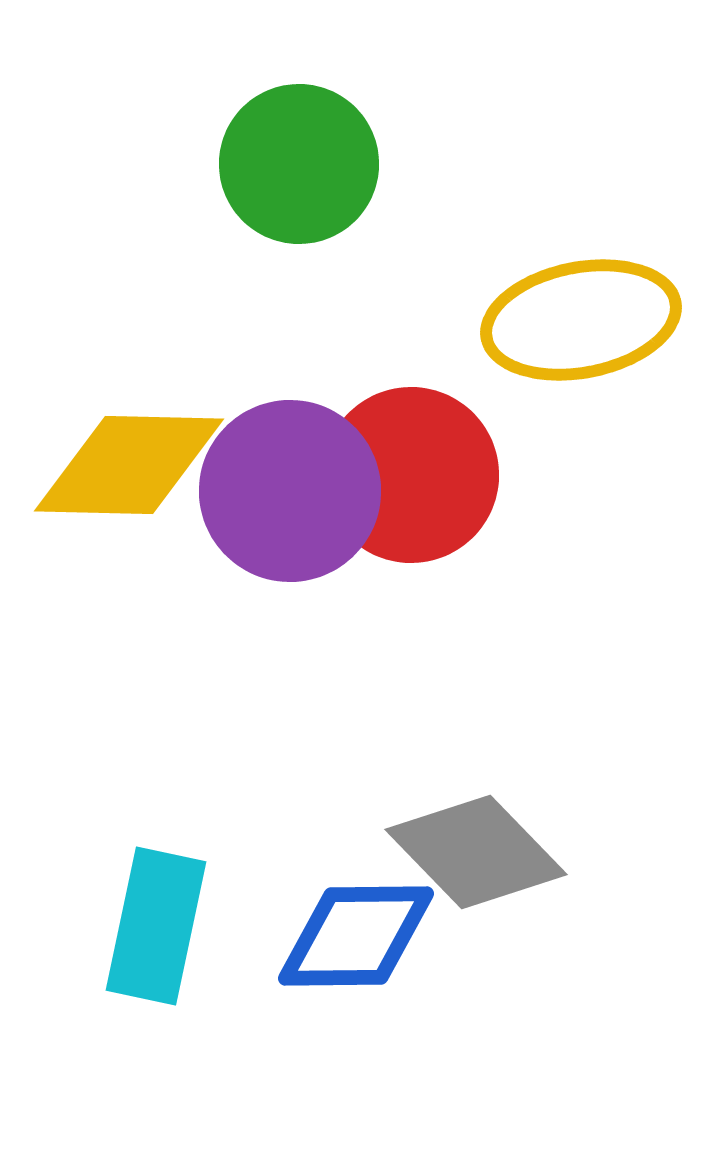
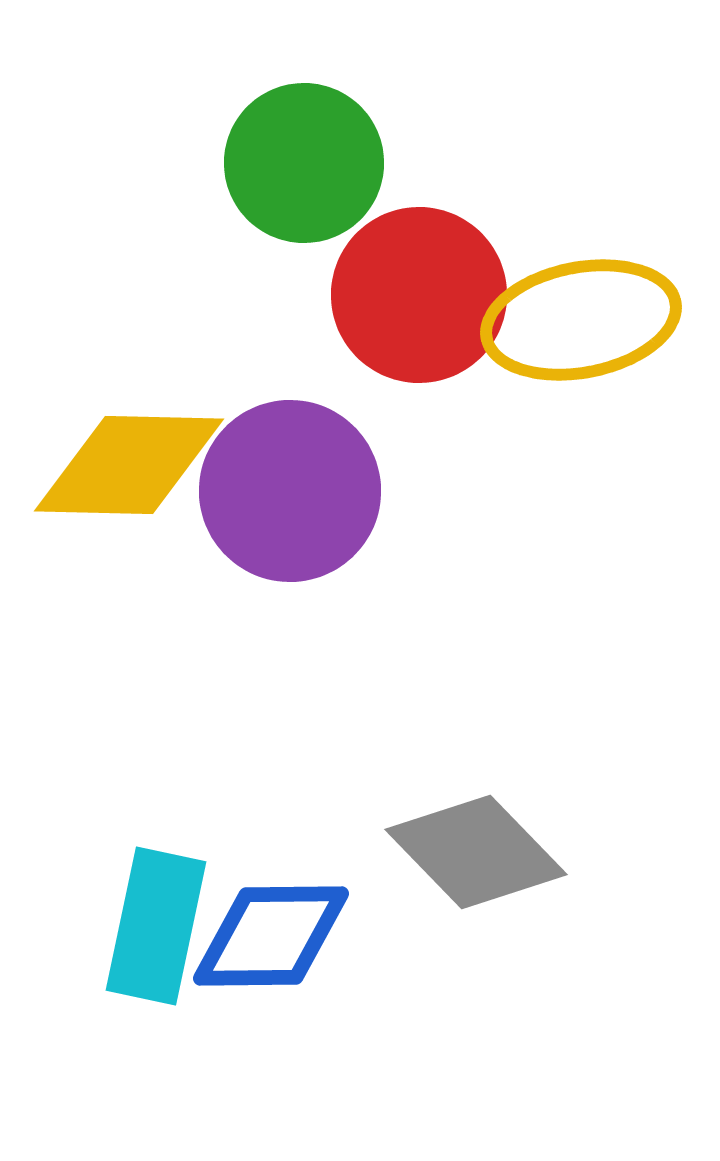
green circle: moved 5 px right, 1 px up
red circle: moved 8 px right, 180 px up
blue diamond: moved 85 px left
